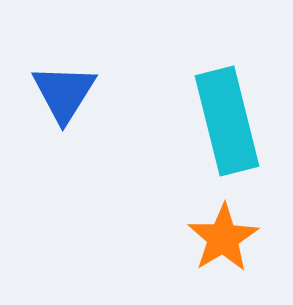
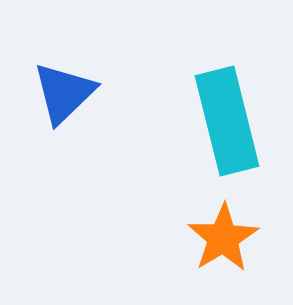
blue triangle: rotated 14 degrees clockwise
